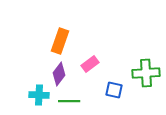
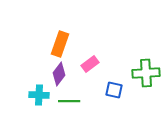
orange rectangle: moved 3 px down
